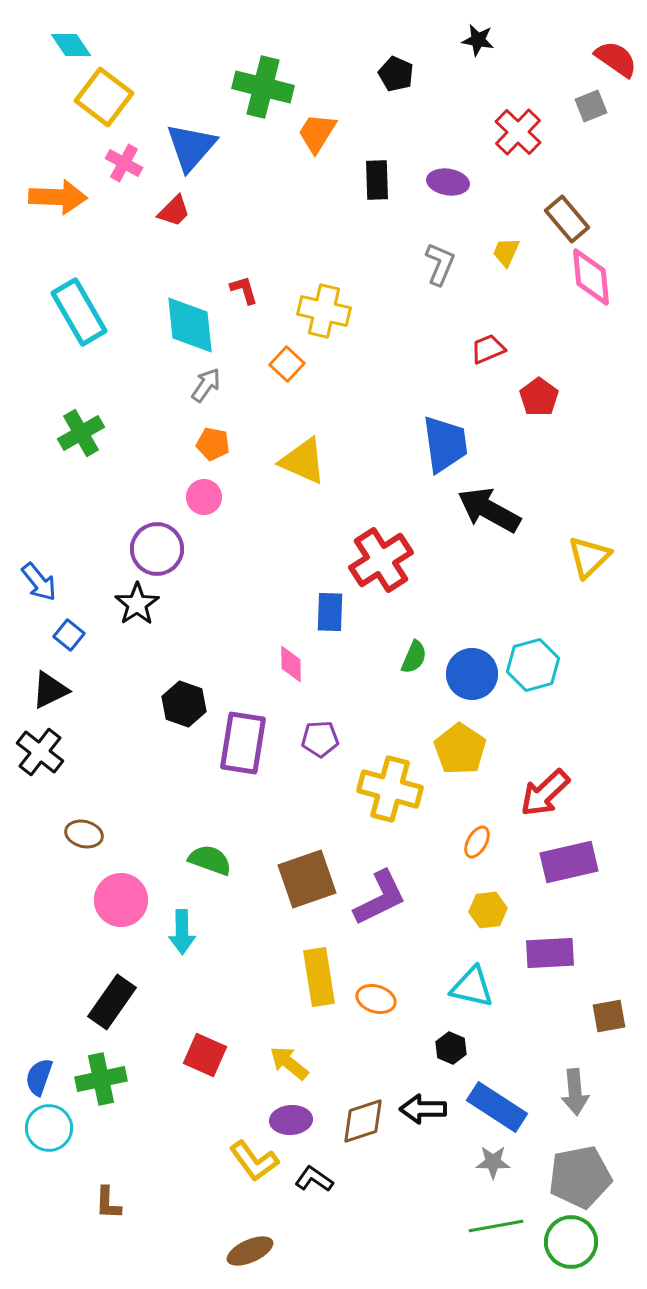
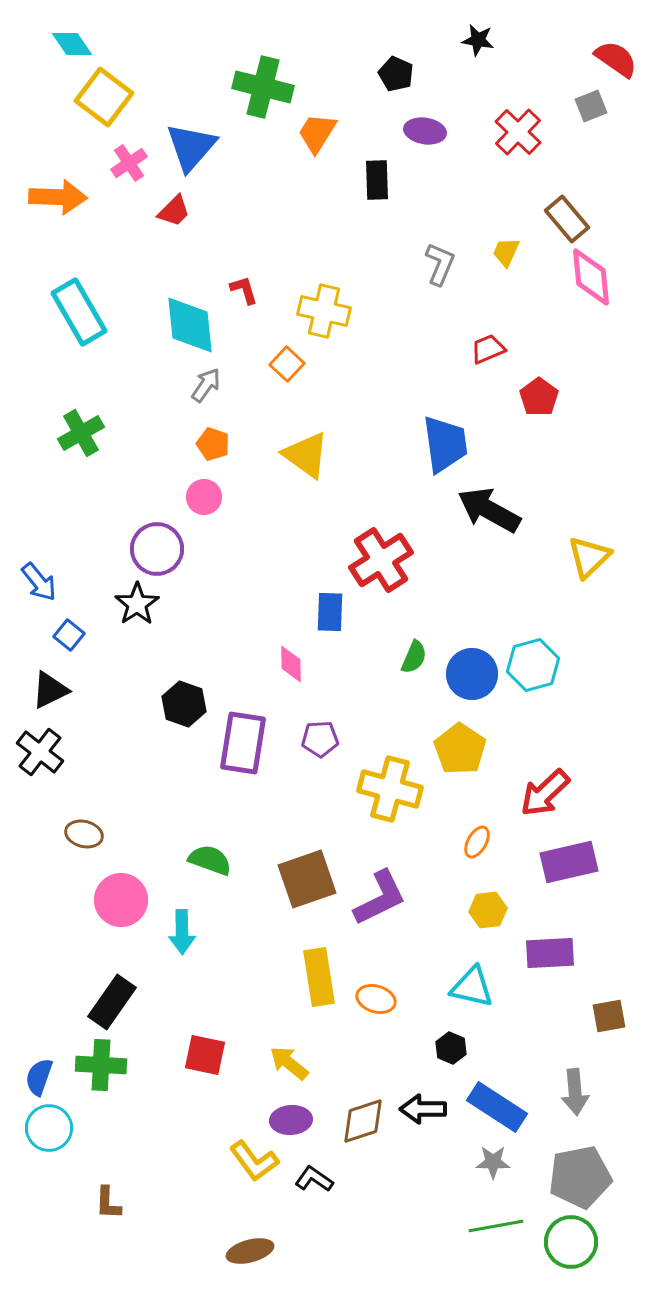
cyan diamond at (71, 45): moved 1 px right, 1 px up
pink cross at (124, 163): moved 5 px right; rotated 27 degrees clockwise
purple ellipse at (448, 182): moved 23 px left, 51 px up
orange pentagon at (213, 444): rotated 8 degrees clockwise
yellow triangle at (303, 461): moved 3 px right, 6 px up; rotated 12 degrees clockwise
red square at (205, 1055): rotated 12 degrees counterclockwise
green cross at (101, 1079): moved 14 px up; rotated 15 degrees clockwise
brown ellipse at (250, 1251): rotated 9 degrees clockwise
